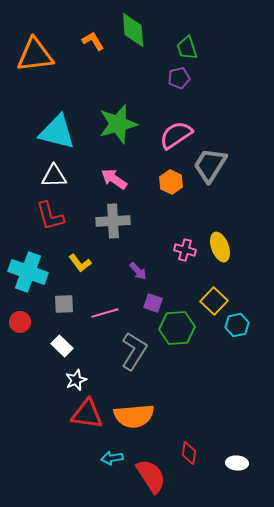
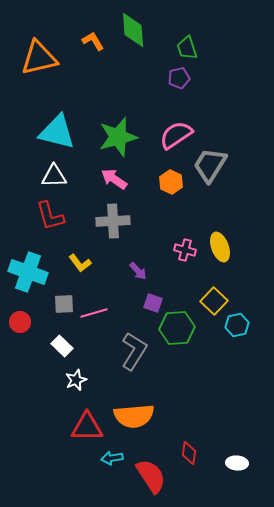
orange triangle: moved 4 px right, 3 px down; rotated 6 degrees counterclockwise
green star: moved 13 px down
pink line: moved 11 px left
red triangle: moved 13 px down; rotated 8 degrees counterclockwise
